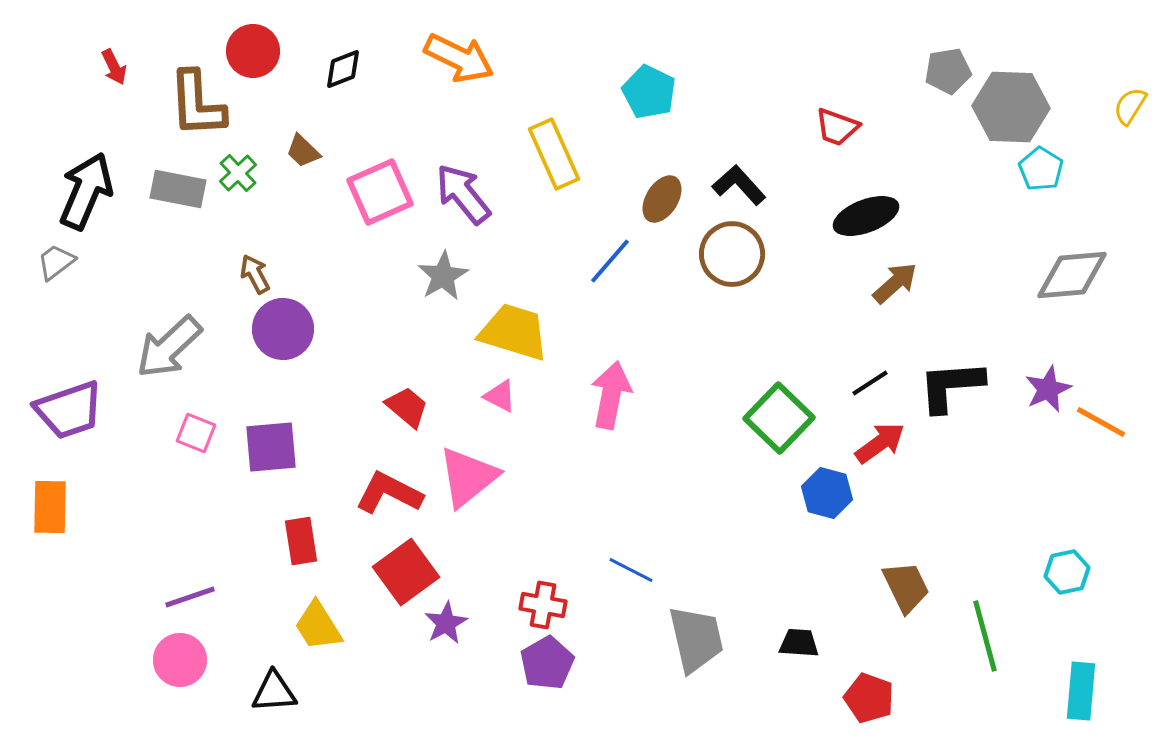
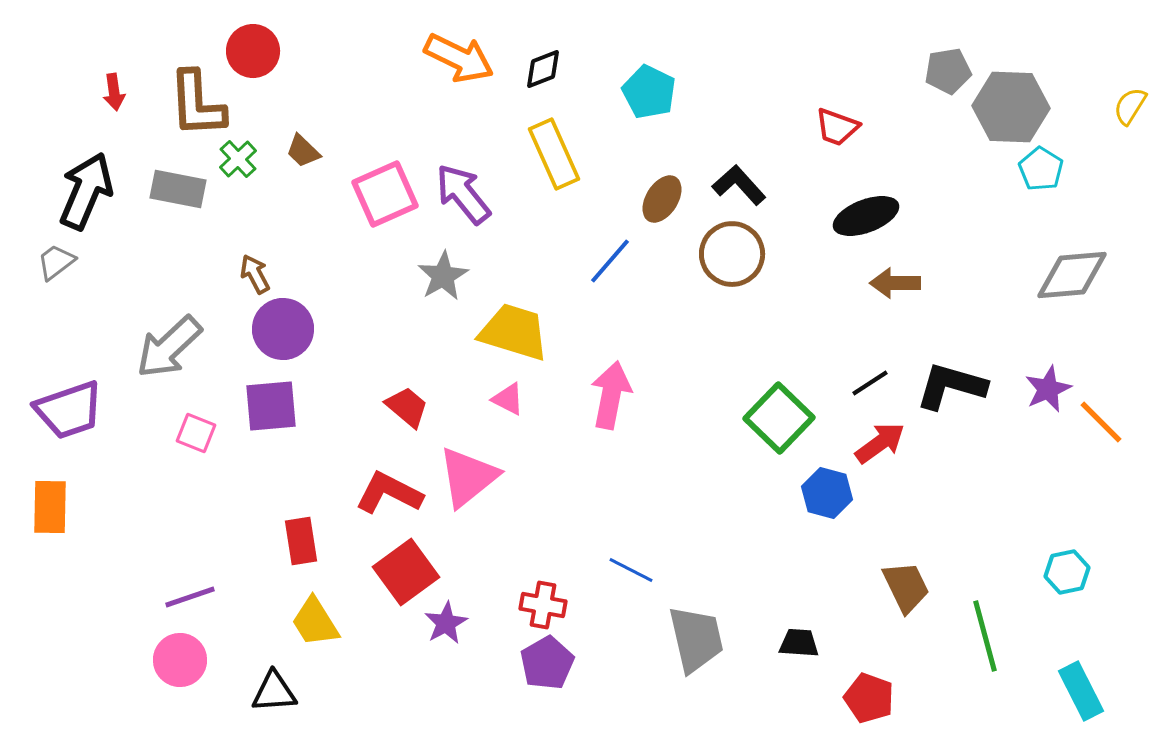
red arrow at (114, 67): moved 25 px down; rotated 18 degrees clockwise
black diamond at (343, 69): moved 200 px right
green cross at (238, 173): moved 14 px up
pink square at (380, 192): moved 5 px right, 2 px down
brown arrow at (895, 283): rotated 138 degrees counterclockwise
black L-shape at (951, 386): rotated 20 degrees clockwise
pink triangle at (500, 396): moved 8 px right, 3 px down
orange line at (1101, 422): rotated 16 degrees clockwise
purple square at (271, 447): moved 41 px up
yellow trapezoid at (318, 626): moved 3 px left, 4 px up
cyan rectangle at (1081, 691): rotated 32 degrees counterclockwise
